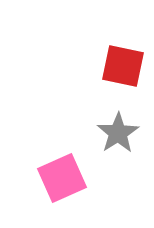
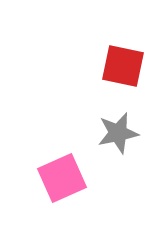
gray star: rotated 21 degrees clockwise
